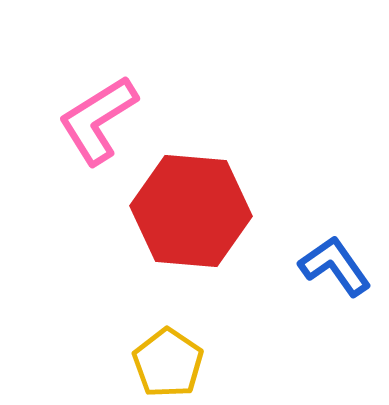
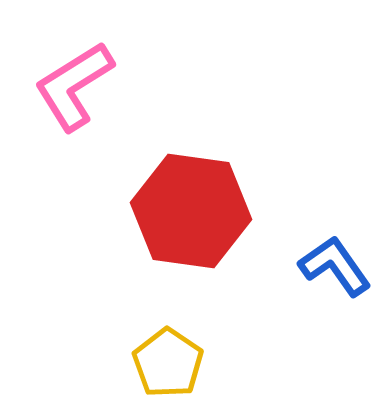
pink L-shape: moved 24 px left, 34 px up
red hexagon: rotated 3 degrees clockwise
